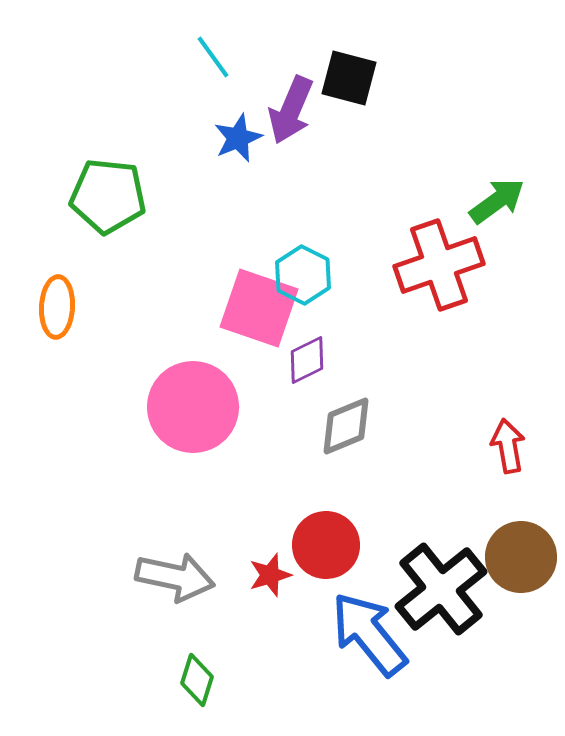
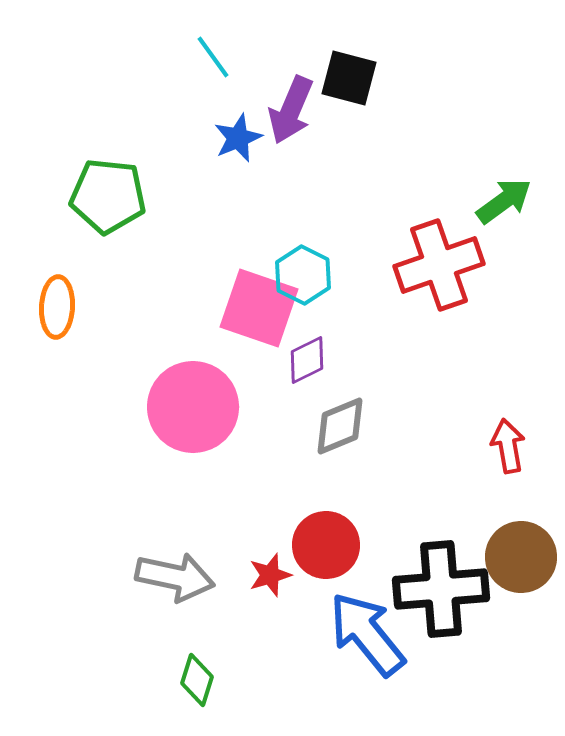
green arrow: moved 7 px right
gray diamond: moved 6 px left
black cross: rotated 34 degrees clockwise
blue arrow: moved 2 px left
